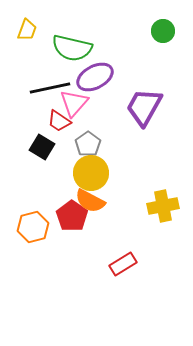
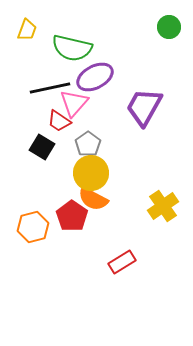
green circle: moved 6 px right, 4 px up
orange semicircle: moved 3 px right, 2 px up
yellow cross: rotated 24 degrees counterclockwise
red rectangle: moved 1 px left, 2 px up
